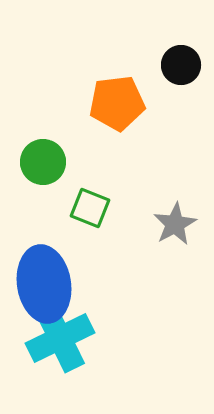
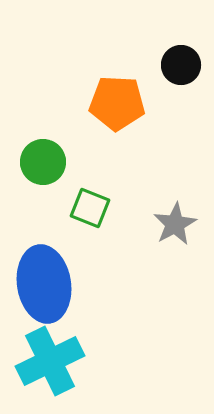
orange pentagon: rotated 10 degrees clockwise
cyan cross: moved 10 px left, 23 px down
